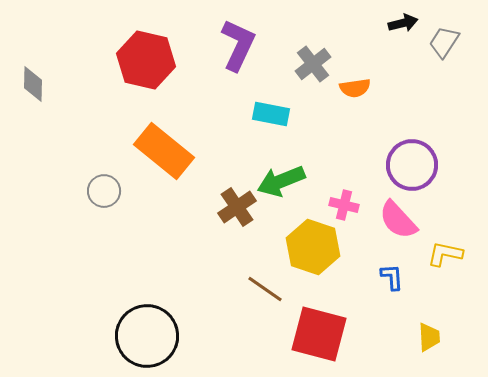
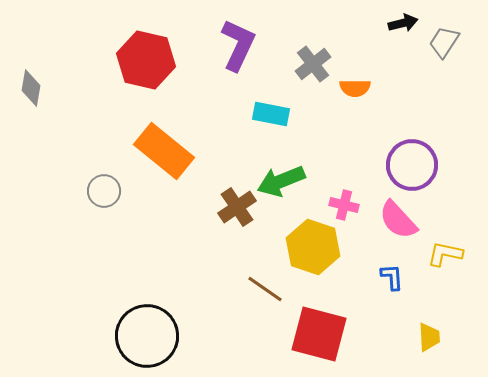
gray diamond: moved 2 px left, 4 px down; rotated 9 degrees clockwise
orange semicircle: rotated 8 degrees clockwise
